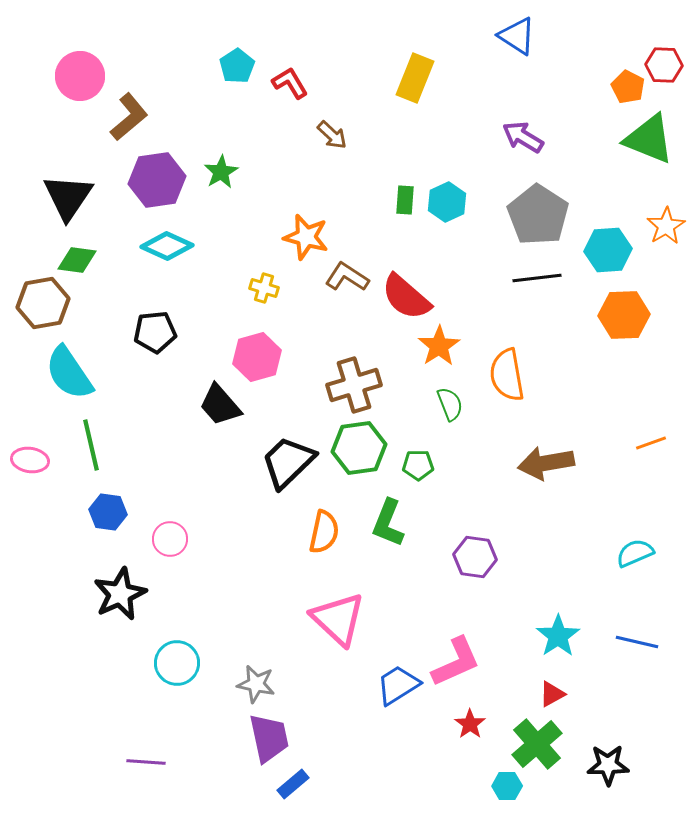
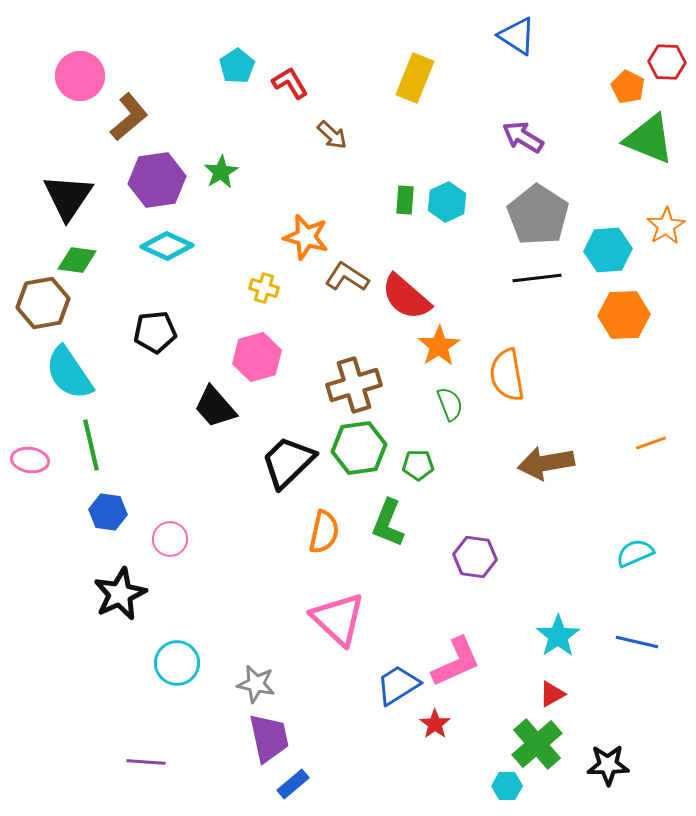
red hexagon at (664, 65): moved 3 px right, 3 px up
black trapezoid at (220, 405): moved 5 px left, 2 px down
red star at (470, 724): moved 35 px left
